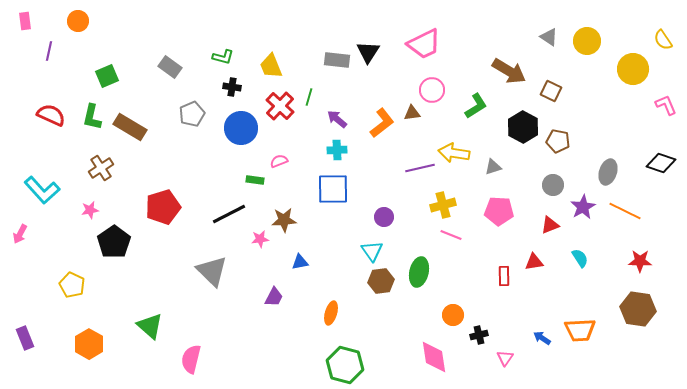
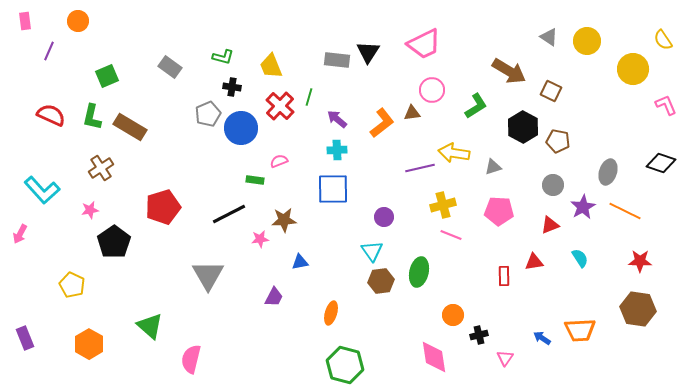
purple line at (49, 51): rotated 12 degrees clockwise
gray pentagon at (192, 114): moved 16 px right
gray triangle at (212, 271): moved 4 px left, 4 px down; rotated 16 degrees clockwise
